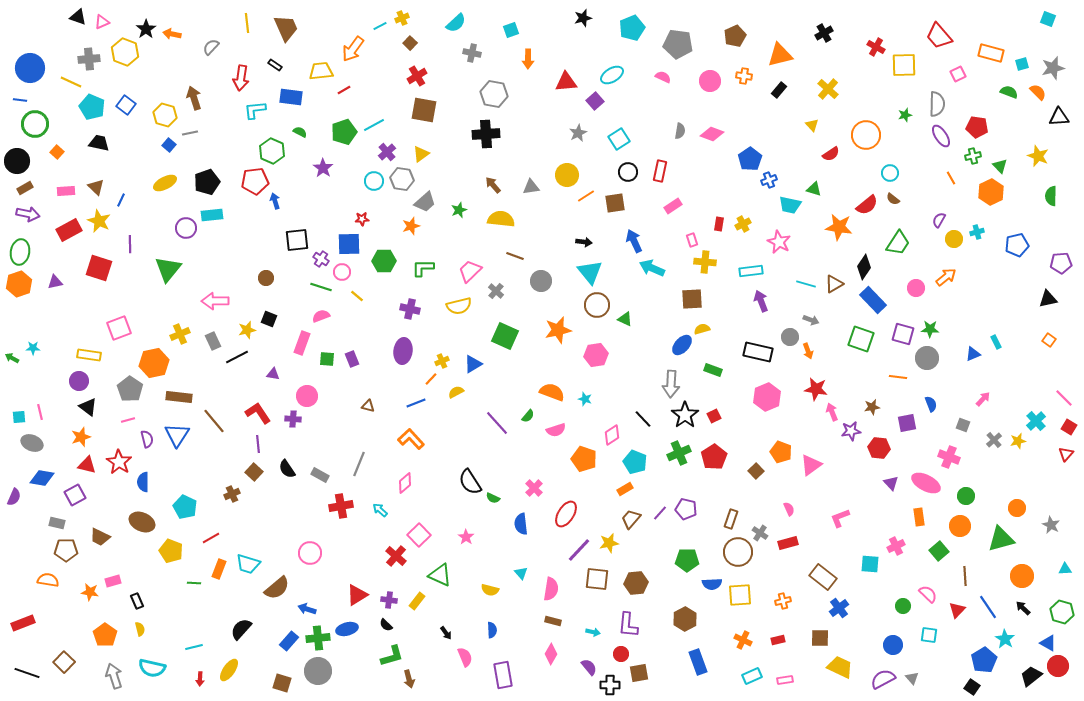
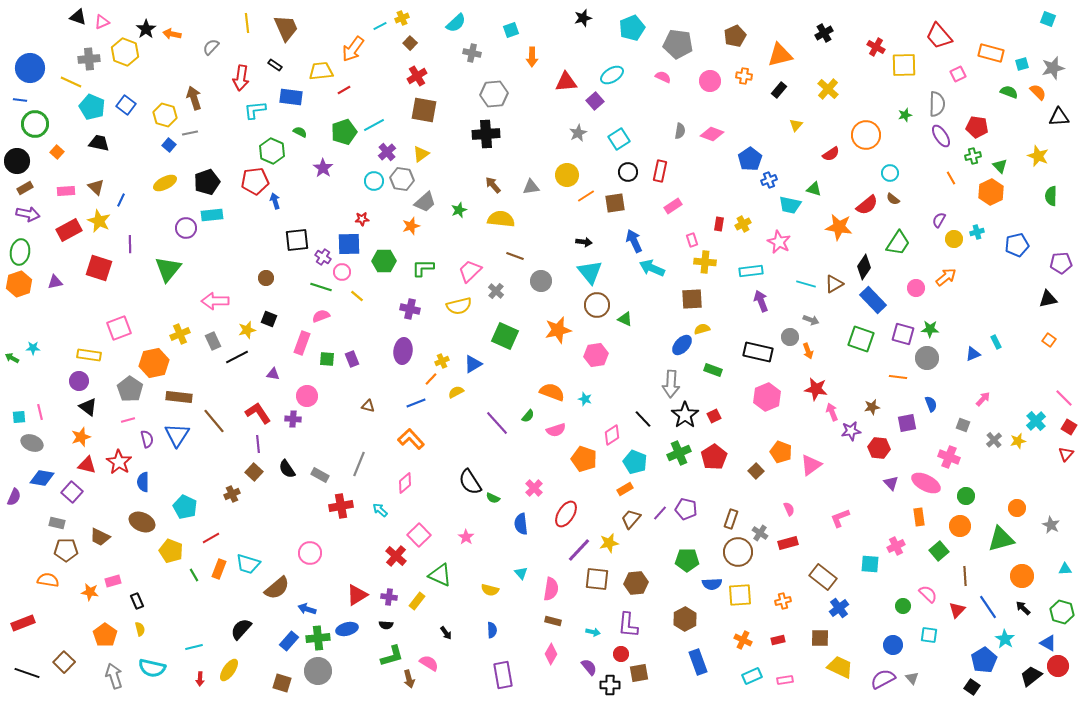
orange arrow at (528, 59): moved 4 px right, 2 px up
gray hexagon at (494, 94): rotated 16 degrees counterclockwise
yellow triangle at (812, 125): moved 16 px left; rotated 24 degrees clockwise
purple cross at (321, 259): moved 2 px right, 2 px up
purple square at (75, 495): moved 3 px left, 3 px up; rotated 20 degrees counterclockwise
green line at (194, 583): moved 8 px up; rotated 56 degrees clockwise
purple cross at (389, 600): moved 3 px up
black semicircle at (386, 625): rotated 40 degrees counterclockwise
pink semicircle at (465, 657): moved 36 px left, 6 px down; rotated 36 degrees counterclockwise
